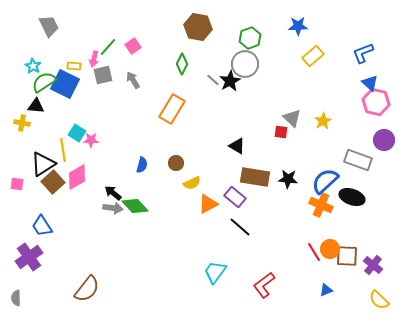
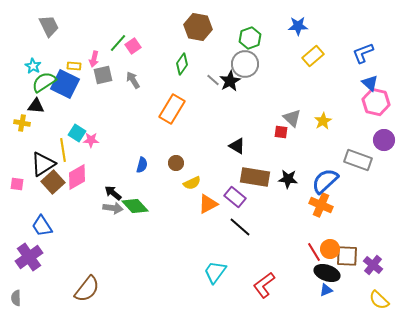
green line at (108, 47): moved 10 px right, 4 px up
green diamond at (182, 64): rotated 10 degrees clockwise
black ellipse at (352, 197): moved 25 px left, 76 px down
